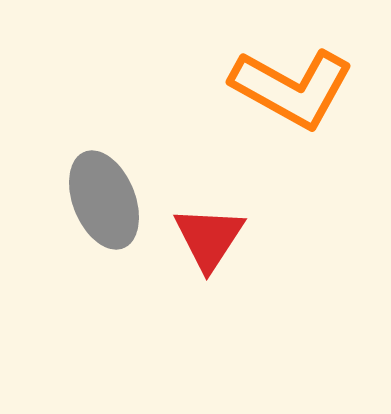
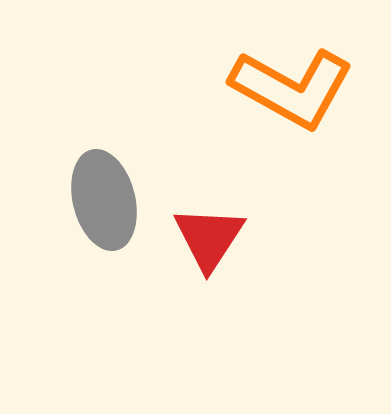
gray ellipse: rotated 8 degrees clockwise
